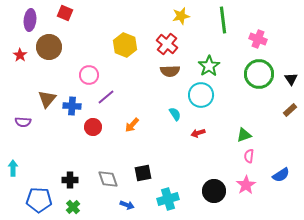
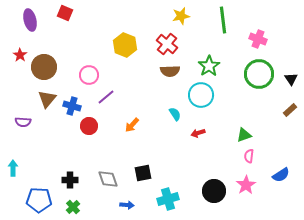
purple ellipse: rotated 20 degrees counterclockwise
brown circle: moved 5 px left, 20 px down
blue cross: rotated 12 degrees clockwise
red circle: moved 4 px left, 1 px up
blue arrow: rotated 16 degrees counterclockwise
